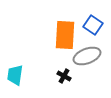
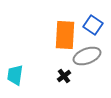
black cross: rotated 24 degrees clockwise
